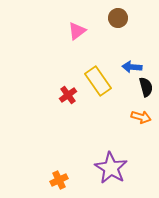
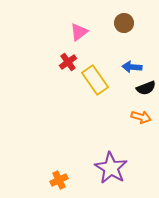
brown circle: moved 6 px right, 5 px down
pink triangle: moved 2 px right, 1 px down
yellow rectangle: moved 3 px left, 1 px up
black semicircle: moved 1 px down; rotated 84 degrees clockwise
red cross: moved 33 px up
